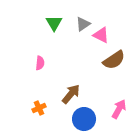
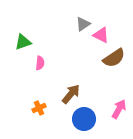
green triangle: moved 31 px left, 19 px down; rotated 42 degrees clockwise
brown semicircle: moved 2 px up
